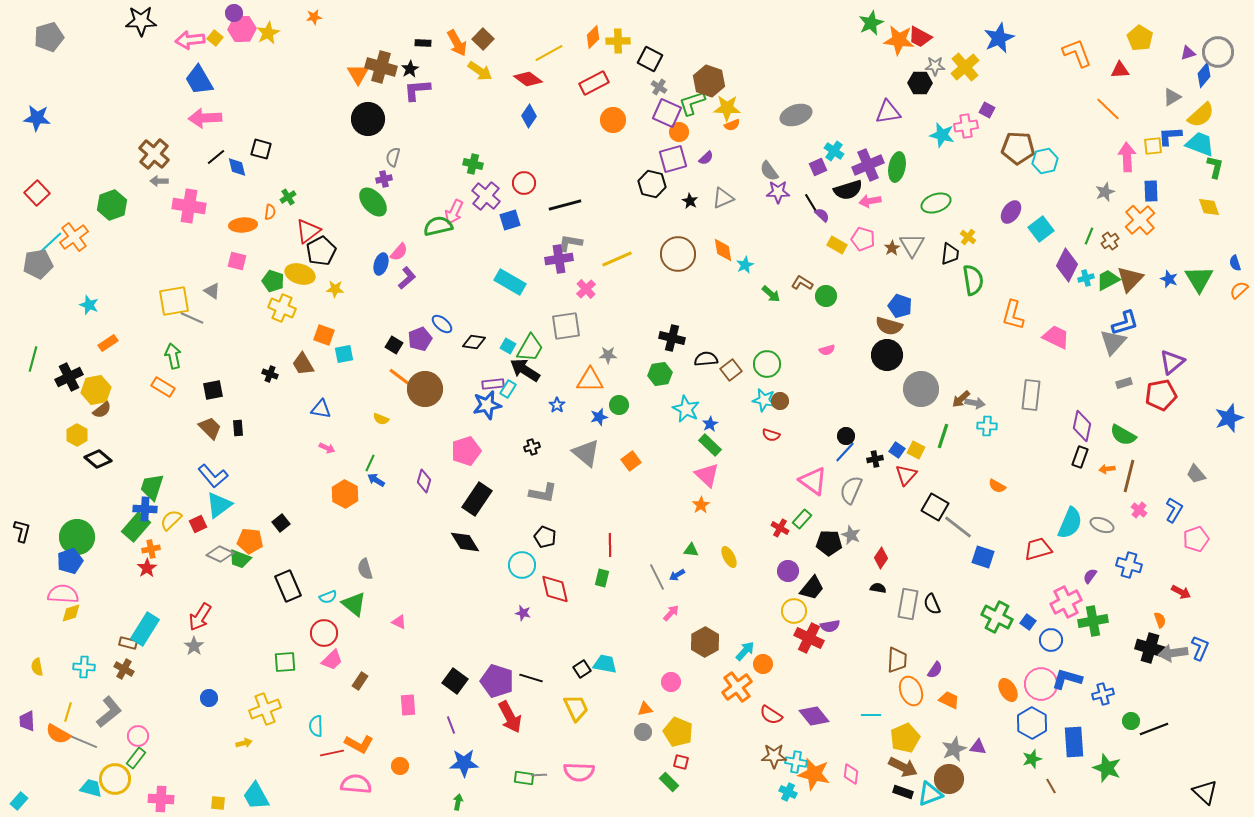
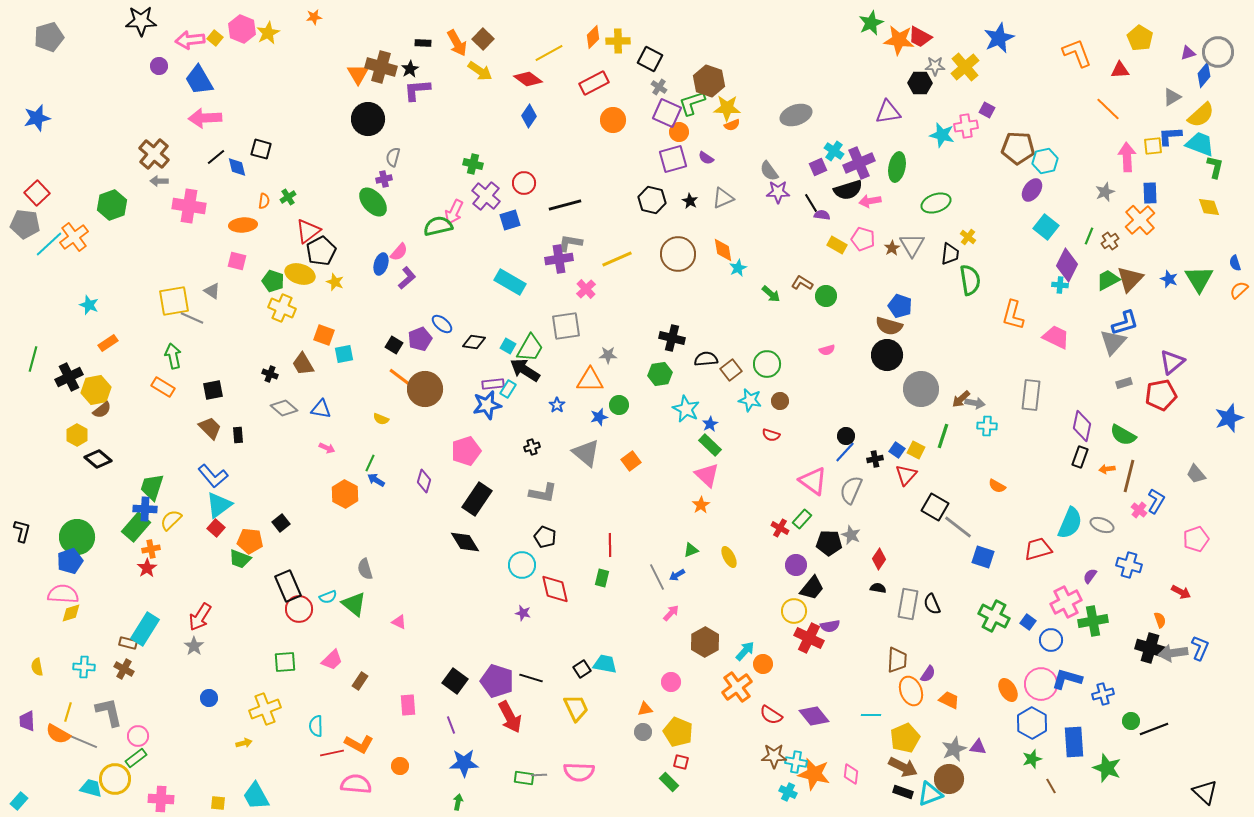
purple circle at (234, 13): moved 75 px left, 53 px down
pink hexagon at (242, 29): rotated 24 degrees clockwise
blue star at (37, 118): rotated 20 degrees counterclockwise
purple semicircle at (706, 158): rotated 77 degrees clockwise
purple cross at (868, 165): moved 9 px left, 2 px up
black hexagon at (652, 184): moved 16 px down
blue rectangle at (1151, 191): moved 1 px left, 2 px down
orange semicircle at (270, 212): moved 6 px left, 11 px up
purple ellipse at (1011, 212): moved 21 px right, 22 px up
purple semicircle at (822, 215): rotated 35 degrees counterclockwise
cyan square at (1041, 229): moved 5 px right, 2 px up; rotated 15 degrees counterclockwise
gray pentagon at (38, 264): moved 13 px left, 40 px up; rotated 16 degrees clockwise
cyan star at (745, 265): moved 7 px left, 3 px down
cyan cross at (1086, 278): moved 26 px left, 7 px down; rotated 21 degrees clockwise
green semicircle at (973, 280): moved 3 px left
yellow star at (335, 289): moved 7 px up; rotated 18 degrees clockwise
cyan star at (764, 400): moved 14 px left
black rectangle at (238, 428): moved 7 px down
blue L-shape at (1174, 510): moved 18 px left, 9 px up
red square at (198, 524): moved 18 px right, 4 px down; rotated 24 degrees counterclockwise
green triangle at (691, 550): rotated 28 degrees counterclockwise
gray diamond at (220, 554): moved 64 px right, 146 px up; rotated 16 degrees clockwise
red diamond at (881, 558): moved 2 px left, 1 px down
purple circle at (788, 571): moved 8 px right, 6 px up
green cross at (997, 617): moved 3 px left, 1 px up
red circle at (324, 633): moved 25 px left, 24 px up
purple semicircle at (935, 670): moved 7 px left, 4 px down
gray L-shape at (109, 712): rotated 64 degrees counterclockwise
green rectangle at (136, 758): rotated 15 degrees clockwise
